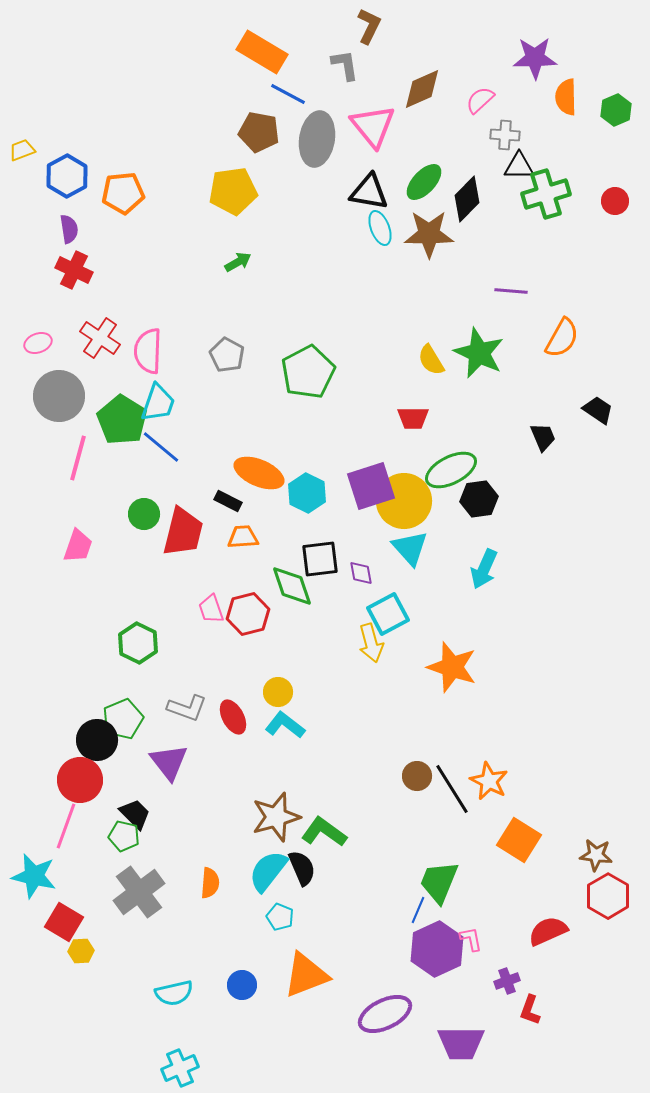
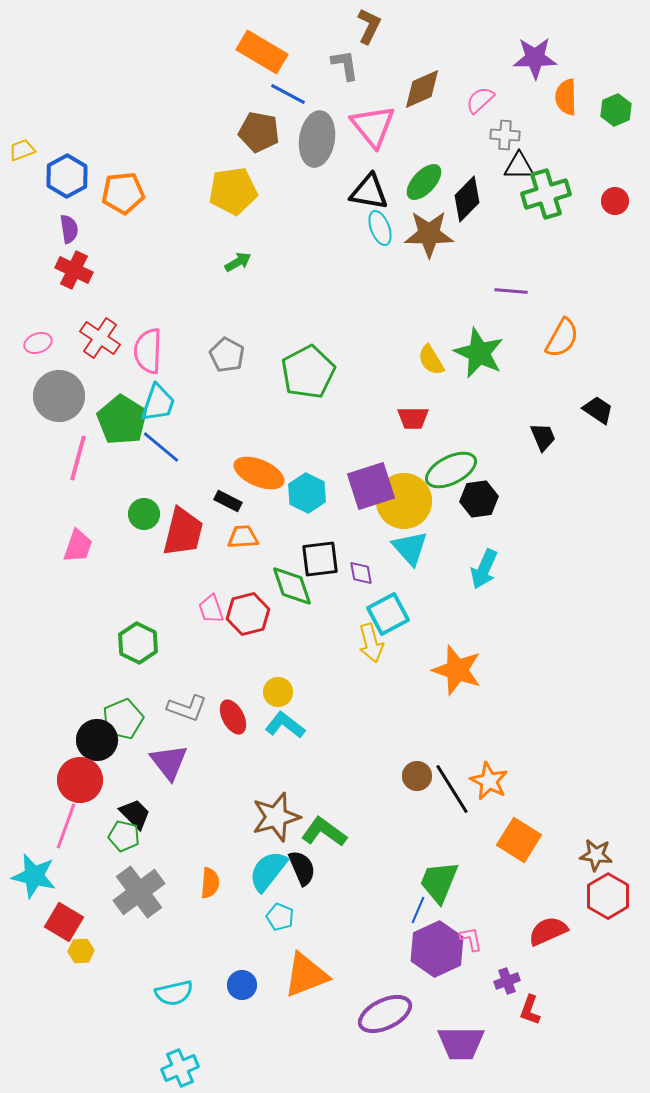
orange star at (452, 667): moved 5 px right, 3 px down
